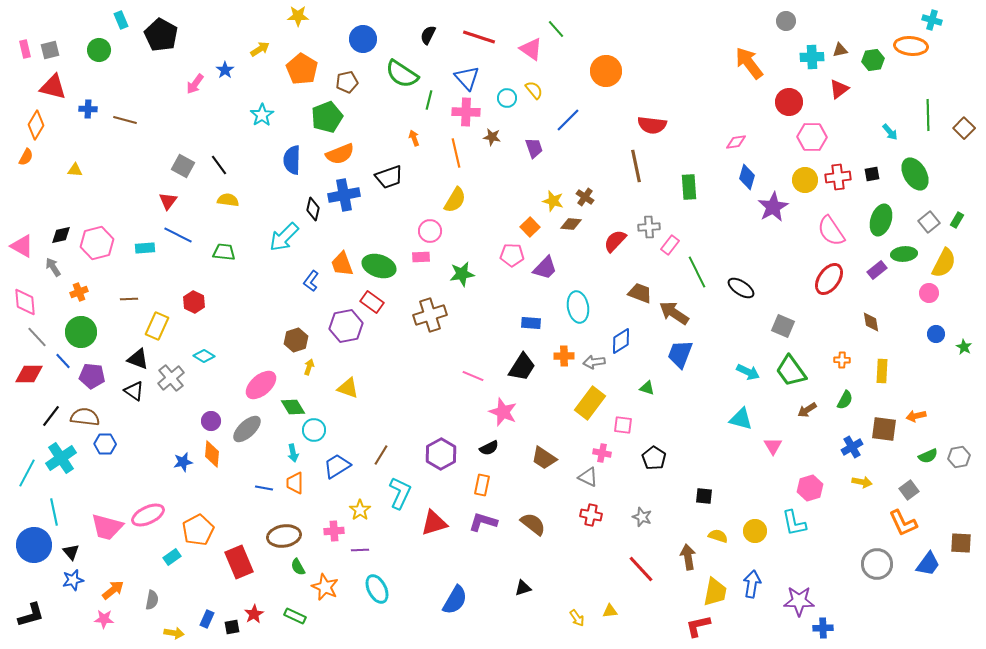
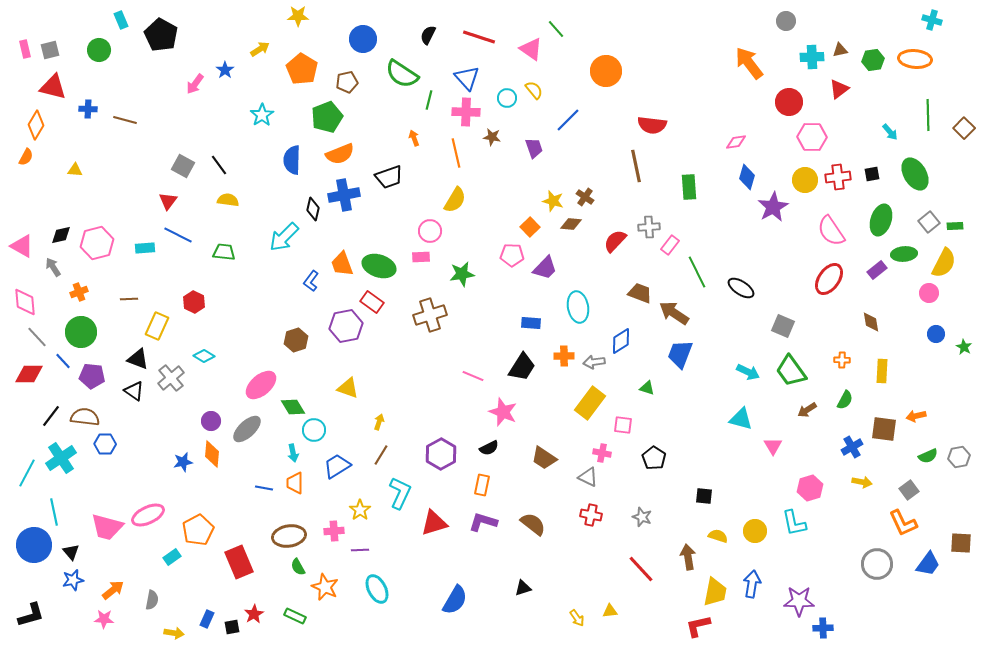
orange ellipse at (911, 46): moved 4 px right, 13 px down
green rectangle at (957, 220): moved 2 px left, 6 px down; rotated 56 degrees clockwise
yellow arrow at (309, 367): moved 70 px right, 55 px down
brown ellipse at (284, 536): moved 5 px right
